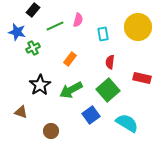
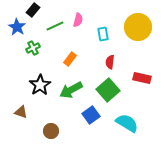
blue star: moved 5 px up; rotated 18 degrees clockwise
